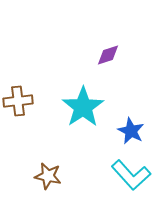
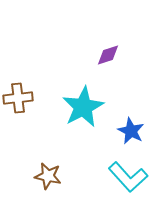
brown cross: moved 3 px up
cyan star: rotated 6 degrees clockwise
cyan L-shape: moved 3 px left, 2 px down
